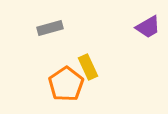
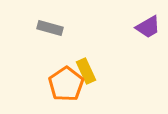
gray rectangle: rotated 30 degrees clockwise
yellow rectangle: moved 2 px left, 4 px down
